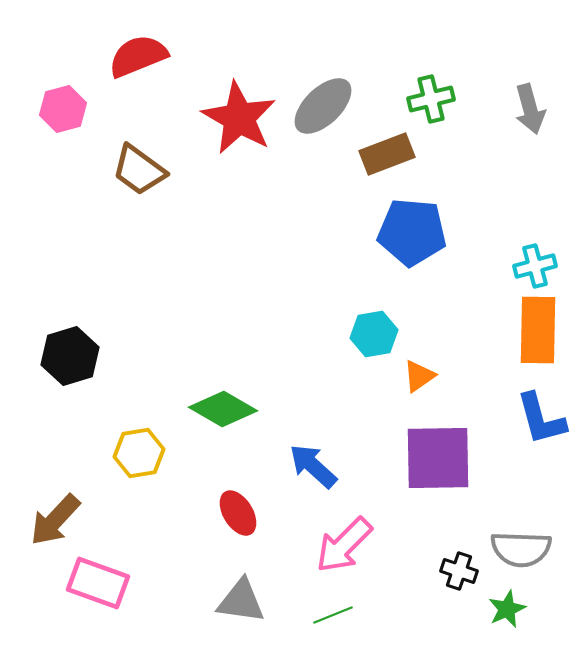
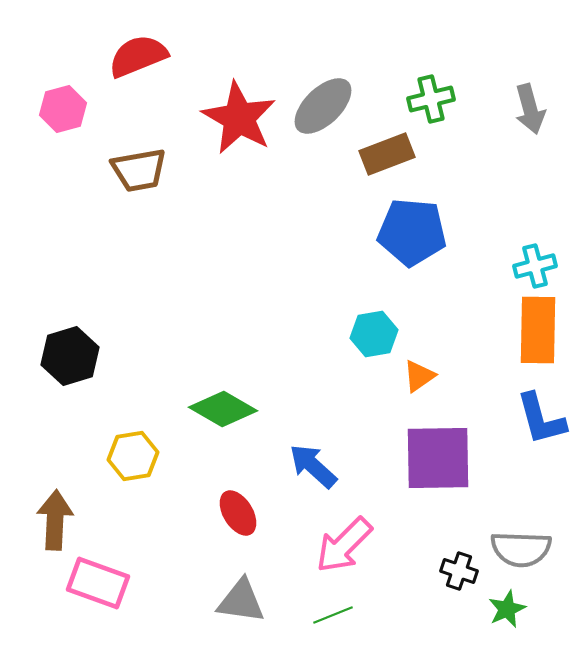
brown trapezoid: rotated 46 degrees counterclockwise
yellow hexagon: moved 6 px left, 3 px down
brown arrow: rotated 140 degrees clockwise
